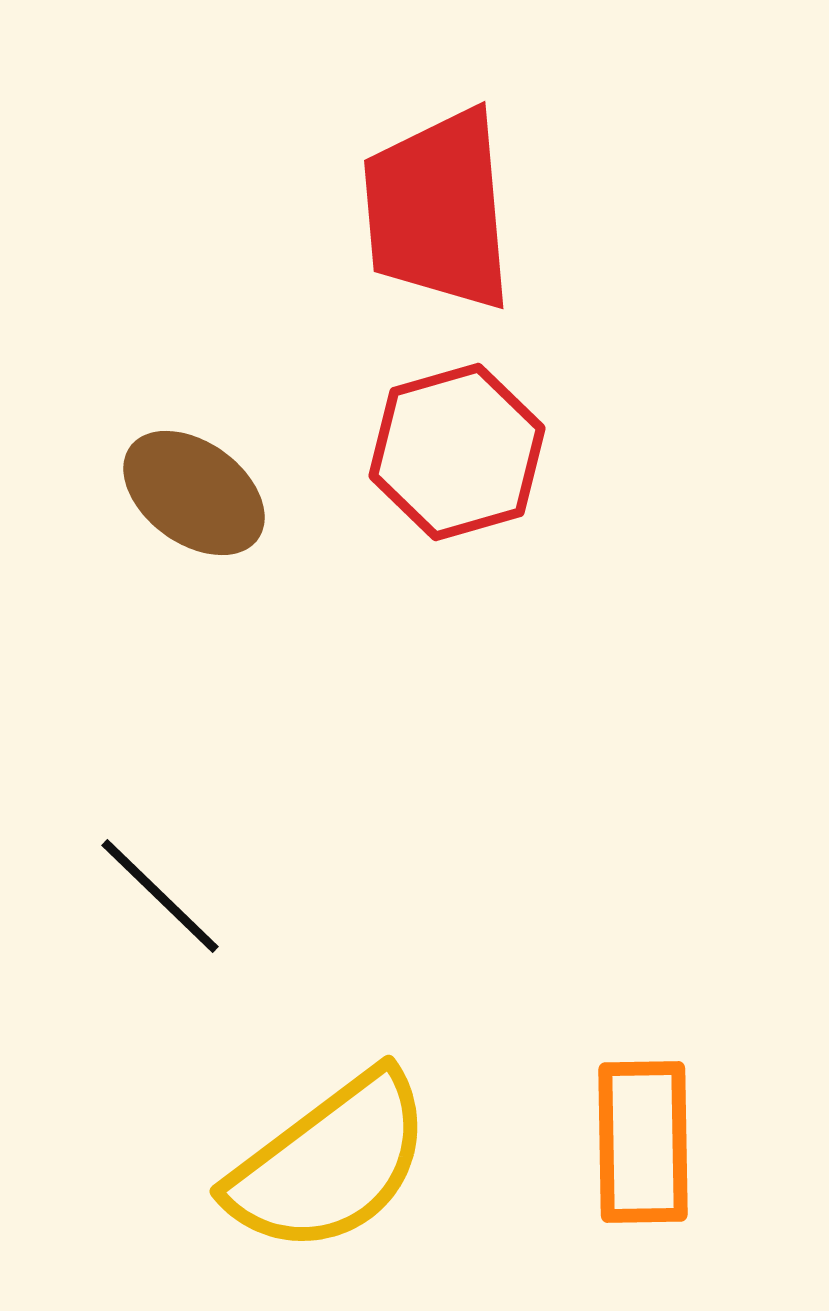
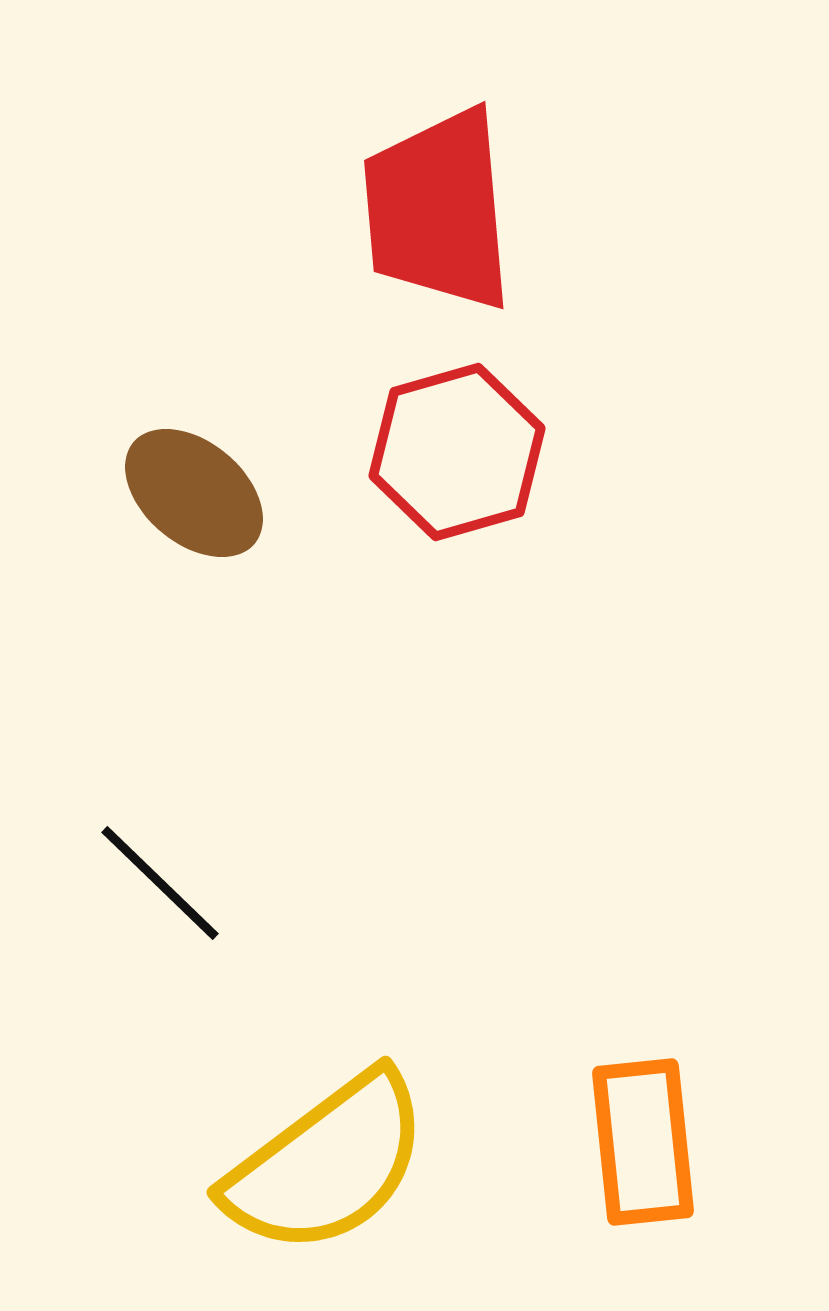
brown ellipse: rotated 4 degrees clockwise
black line: moved 13 px up
orange rectangle: rotated 5 degrees counterclockwise
yellow semicircle: moved 3 px left, 1 px down
